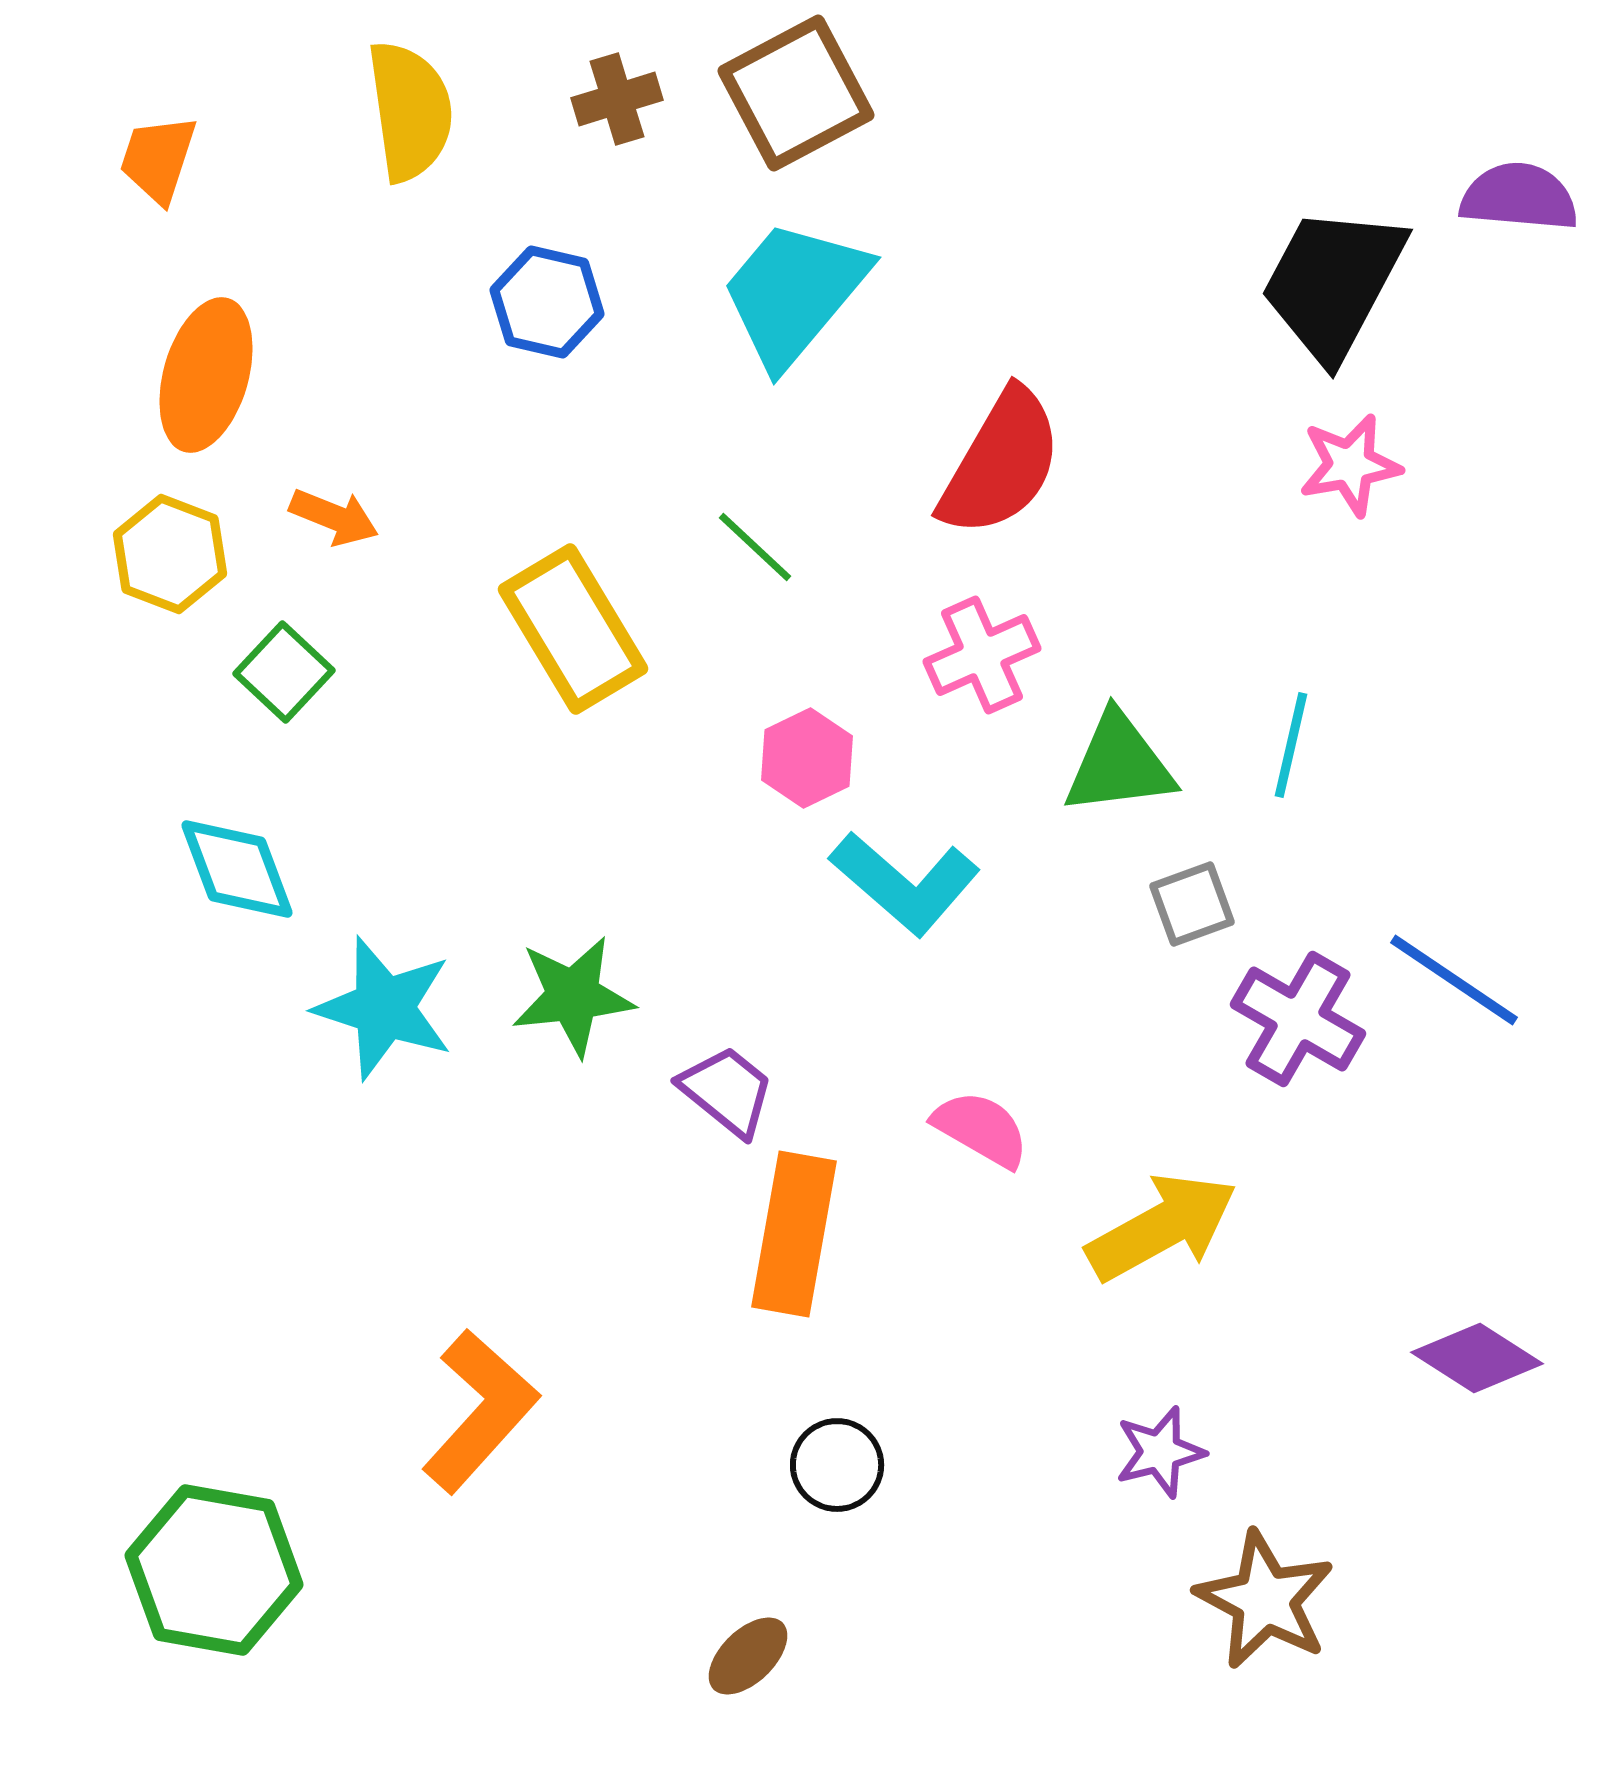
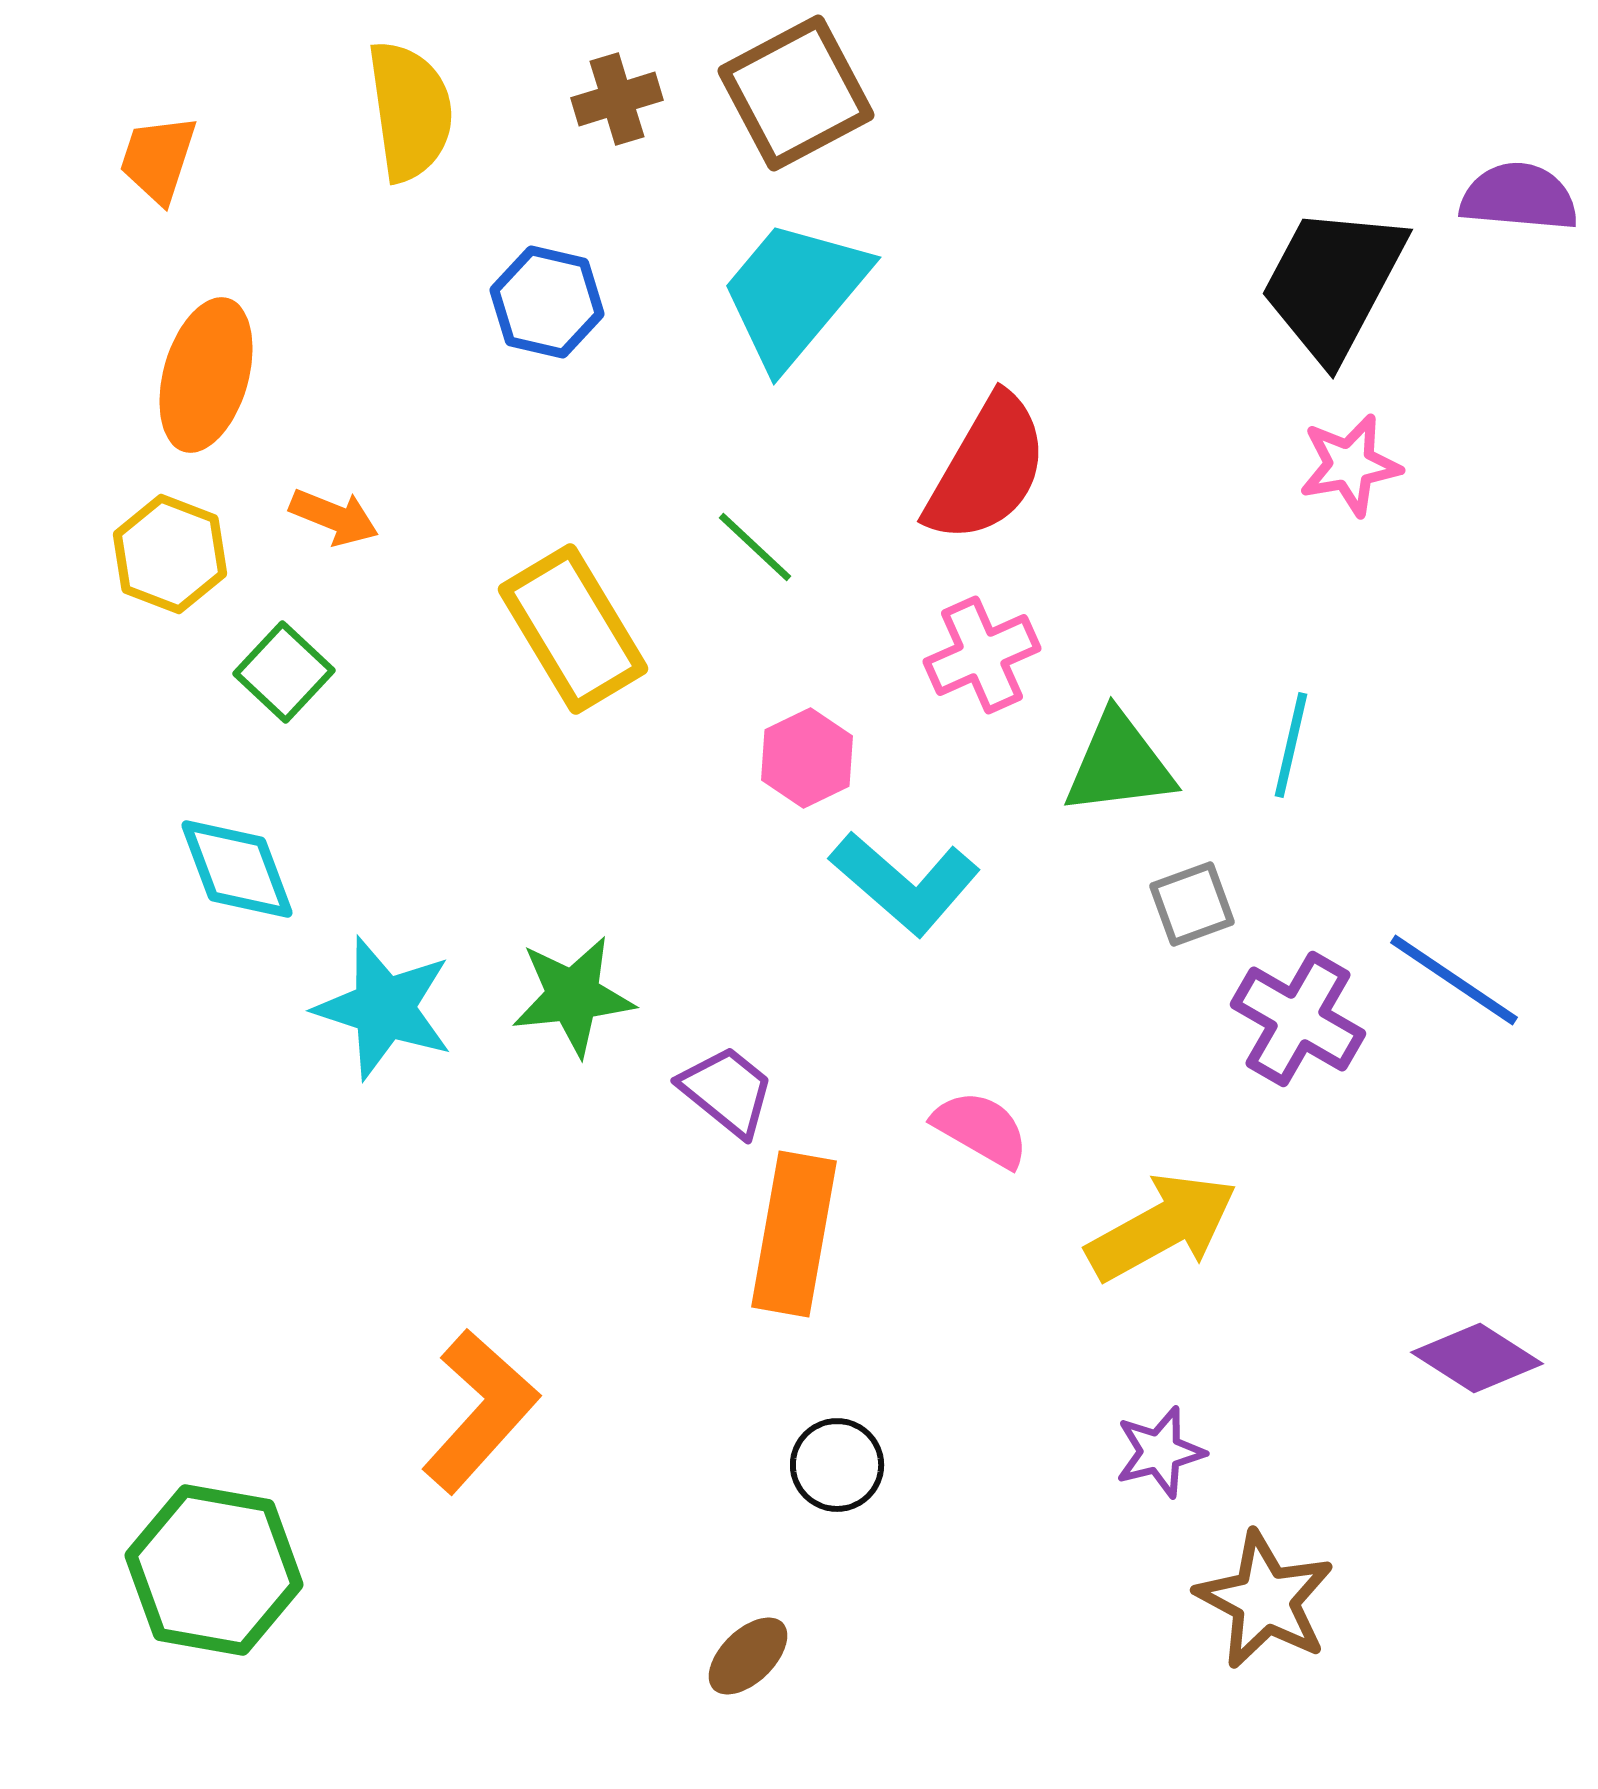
red semicircle: moved 14 px left, 6 px down
